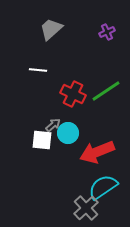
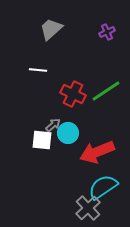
gray cross: moved 2 px right
